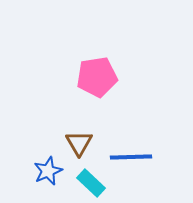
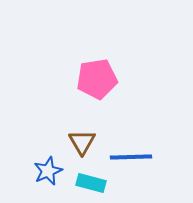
pink pentagon: moved 2 px down
brown triangle: moved 3 px right, 1 px up
cyan rectangle: rotated 28 degrees counterclockwise
